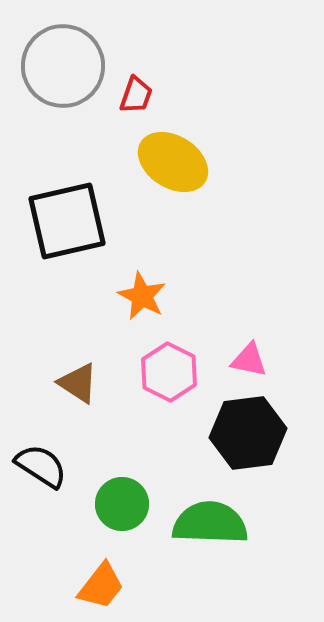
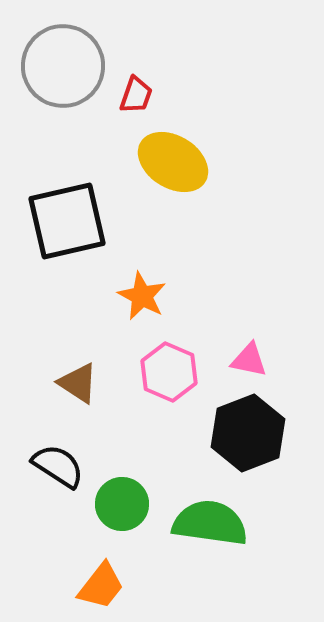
pink hexagon: rotated 4 degrees counterclockwise
black hexagon: rotated 14 degrees counterclockwise
black semicircle: moved 17 px right
green semicircle: rotated 6 degrees clockwise
